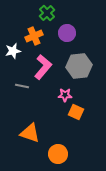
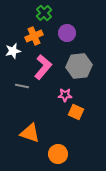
green cross: moved 3 px left
